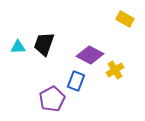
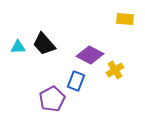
yellow rectangle: rotated 24 degrees counterclockwise
black trapezoid: rotated 60 degrees counterclockwise
